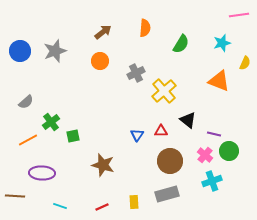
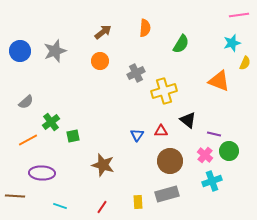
cyan star: moved 10 px right
yellow cross: rotated 25 degrees clockwise
yellow rectangle: moved 4 px right
red line: rotated 32 degrees counterclockwise
